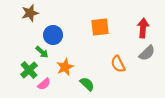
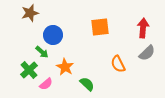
orange star: rotated 18 degrees counterclockwise
pink semicircle: moved 2 px right
